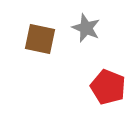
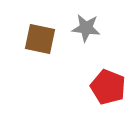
gray star: rotated 16 degrees counterclockwise
